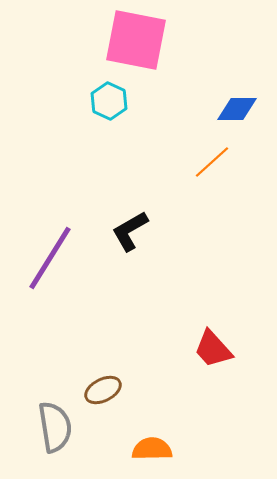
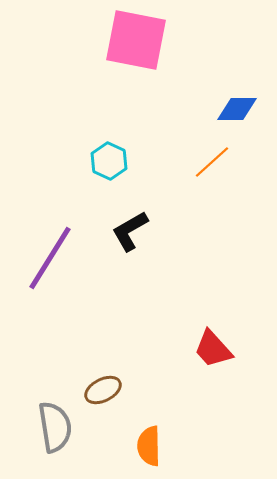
cyan hexagon: moved 60 px down
orange semicircle: moved 3 px left, 3 px up; rotated 90 degrees counterclockwise
